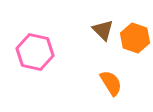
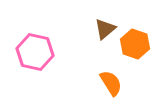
brown triangle: moved 2 px right, 1 px up; rotated 35 degrees clockwise
orange hexagon: moved 6 px down
